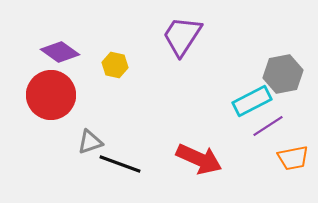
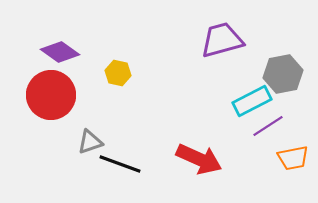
purple trapezoid: moved 40 px right, 4 px down; rotated 42 degrees clockwise
yellow hexagon: moved 3 px right, 8 px down
